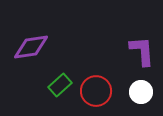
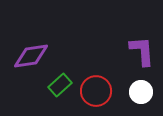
purple diamond: moved 9 px down
